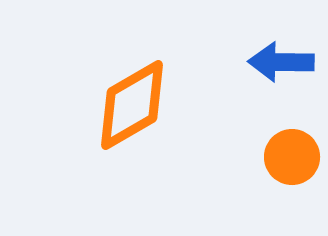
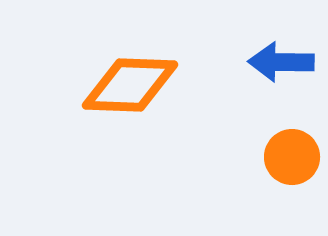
orange diamond: moved 2 px left, 20 px up; rotated 32 degrees clockwise
